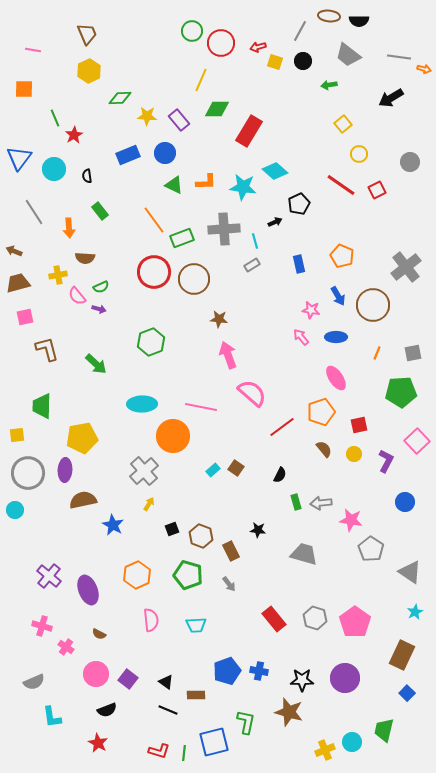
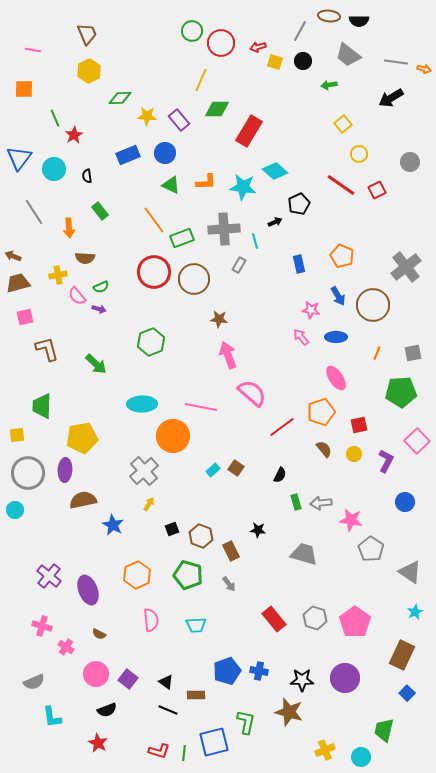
gray line at (399, 57): moved 3 px left, 5 px down
green triangle at (174, 185): moved 3 px left
brown arrow at (14, 251): moved 1 px left, 5 px down
gray rectangle at (252, 265): moved 13 px left; rotated 28 degrees counterclockwise
cyan circle at (352, 742): moved 9 px right, 15 px down
